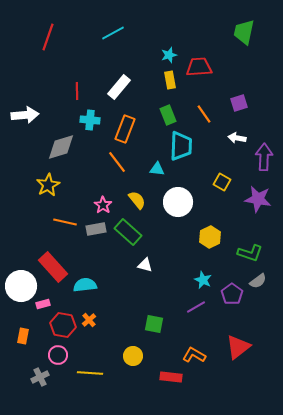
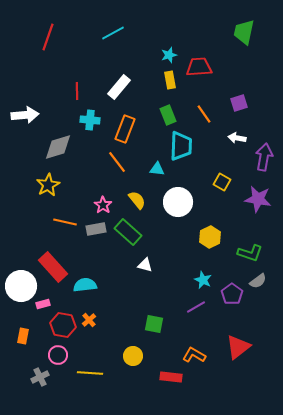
gray diamond at (61, 147): moved 3 px left
purple arrow at (264, 157): rotated 8 degrees clockwise
